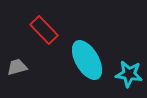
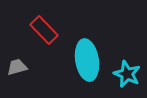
cyan ellipse: rotated 21 degrees clockwise
cyan star: moved 2 px left; rotated 16 degrees clockwise
